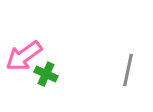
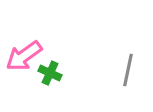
green cross: moved 4 px right, 1 px up
